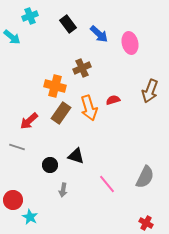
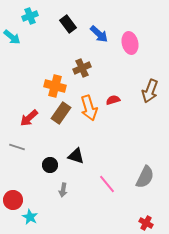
red arrow: moved 3 px up
